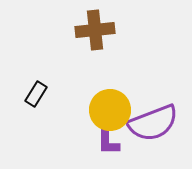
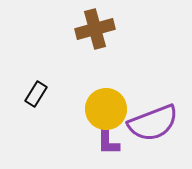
brown cross: moved 1 px up; rotated 9 degrees counterclockwise
yellow circle: moved 4 px left, 1 px up
